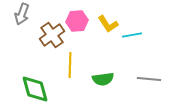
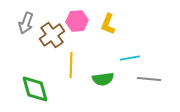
gray arrow: moved 4 px right, 9 px down
yellow L-shape: rotated 55 degrees clockwise
cyan line: moved 2 px left, 23 px down
yellow line: moved 1 px right
